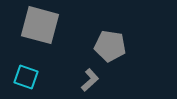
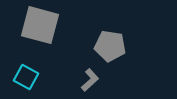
cyan square: rotated 10 degrees clockwise
